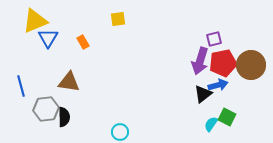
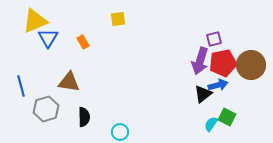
gray hexagon: rotated 10 degrees counterclockwise
black semicircle: moved 20 px right
